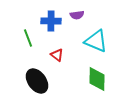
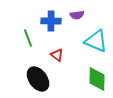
black ellipse: moved 1 px right, 2 px up
